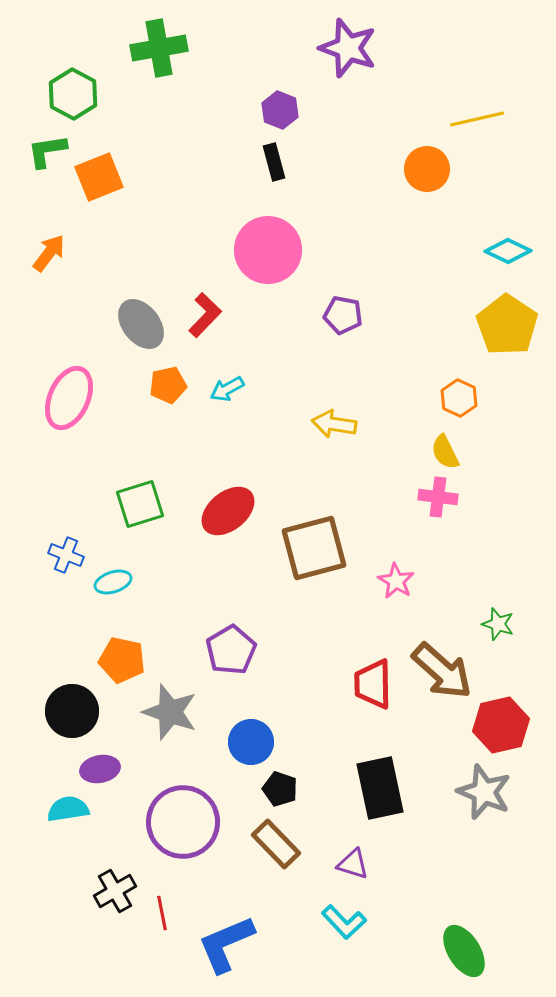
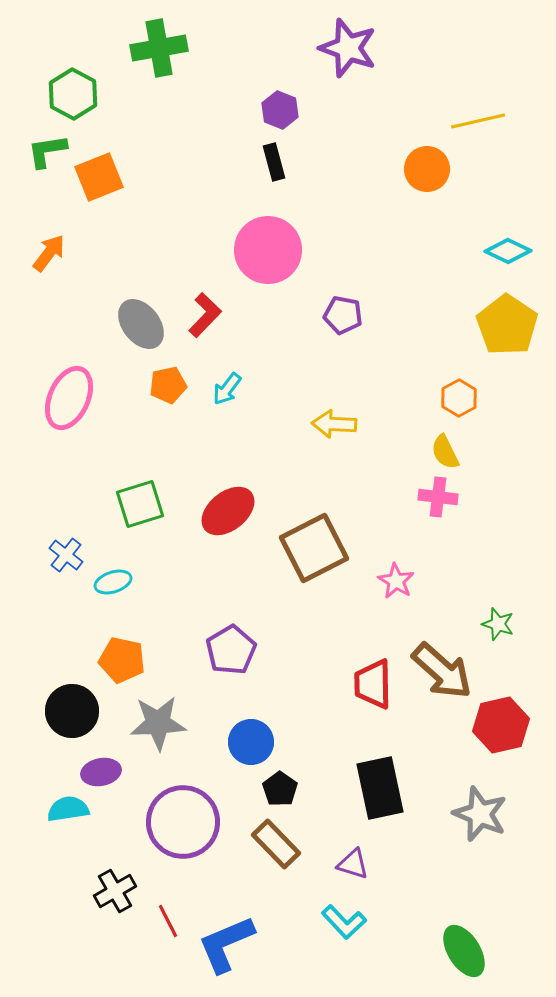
yellow line at (477, 119): moved 1 px right, 2 px down
cyan arrow at (227, 389): rotated 24 degrees counterclockwise
orange hexagon at (459, 398): rotated 6 degrees clockwise
yellow arrow at (334, 424): rotated 6 degrees counterclockwise
brown square at (314, 548): rotated 12 degrees counterclockwise
blue cross at (66, 555): rotated 16 degrees clockwise
gray star at (170, 712): moved 12 px left, 11 px down; rotated 22 degrees counterclockwise
purple ellipse at (100, 769): moved 1 px right, 3 px down
black pentagon at (280, 789): rotated 16 degrees clockwise
gray star at (484, 792): moved 4 px left, 22 px down
red line at (162, 913): moved 6 px right, 8 px down; rotated 16 degrees counterclockwise
